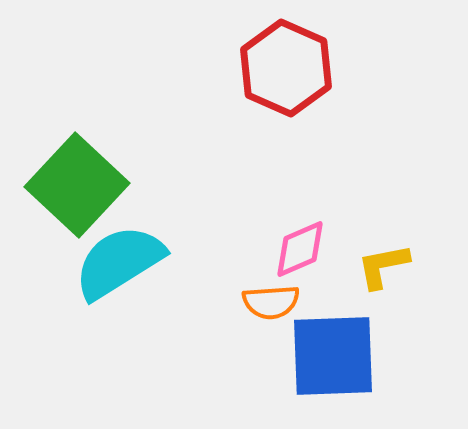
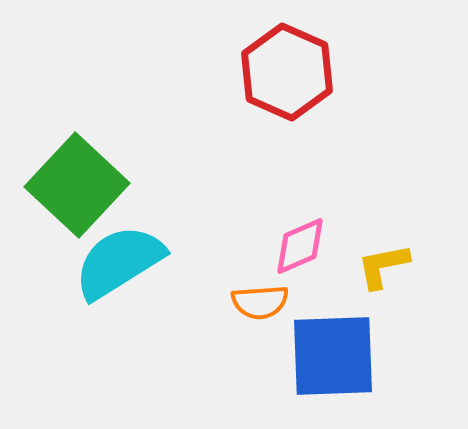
red hexagon: moved 1 px right, 4 px down
pink diamond: moved 3 px up
orange semicircle: moved 11 px left
